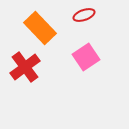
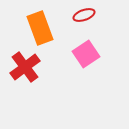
orange rectangle: rotated 24 degrees clockwise
pink square: moved 3 px up
